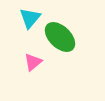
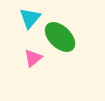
pink triangle: moved 4 px up
